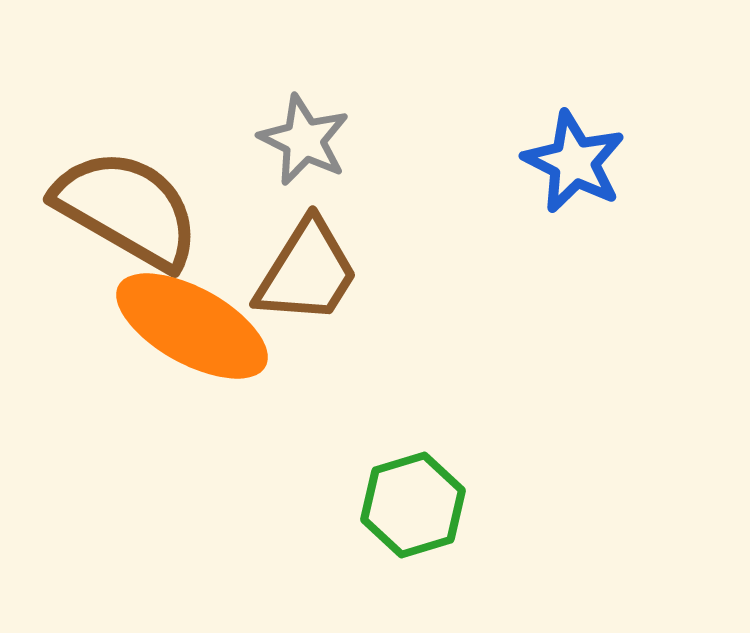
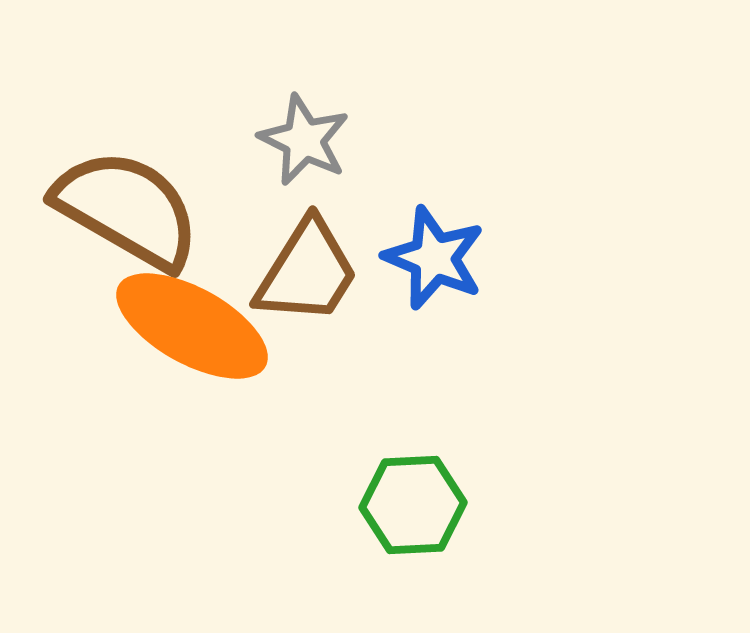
blue star: moved 140 px left, 96 px down; rotated 4 degrees counterclockwise
green hexagon: rotated 14 degrees clockwise
